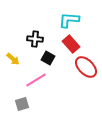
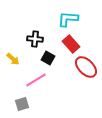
cyan L-shape: moved 1 px left, 1 px up
